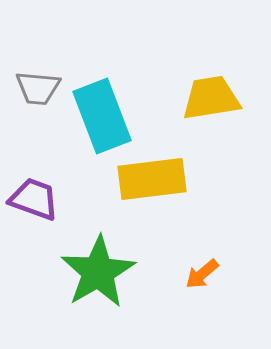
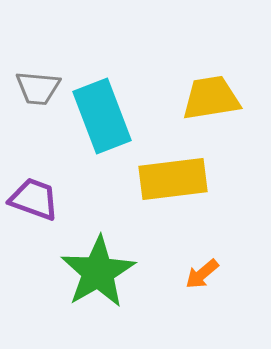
yellow rectangle: moved 21 px right
